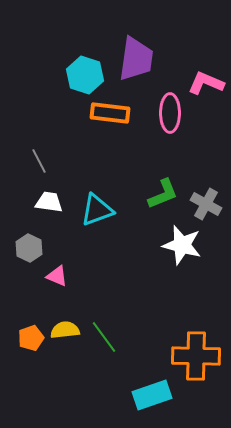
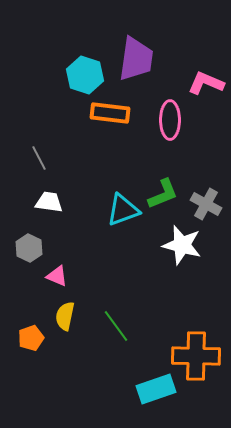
pink ellipse: moved 7 px down
gray line: moved 3 px up
cyan triangle: moved 26 px right
yellow semicircle: moved 14 px up; rotated 72 degrees counterclockwise
green line: moved 12 px right, 11 px up
cyan rectangle: moved 4 px right, 6 px up
